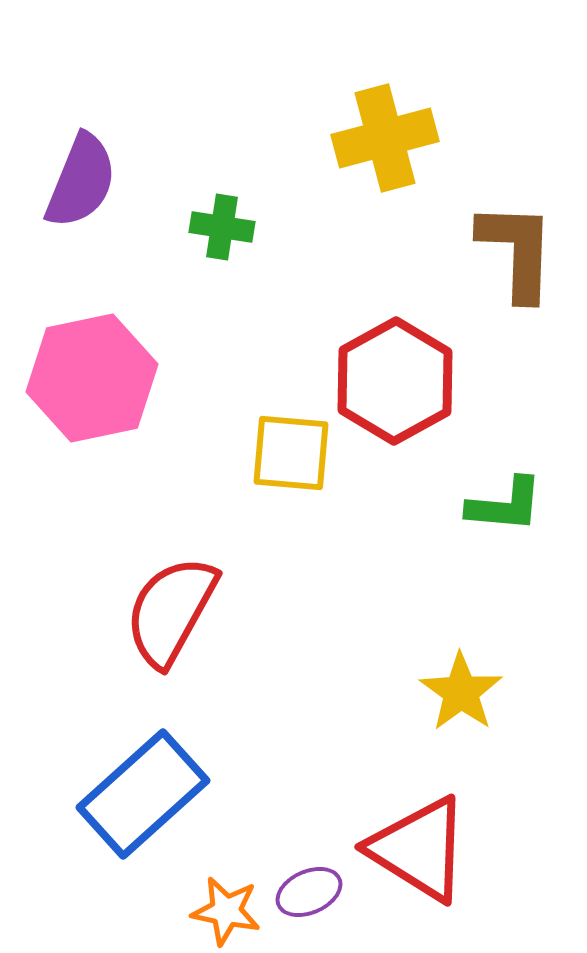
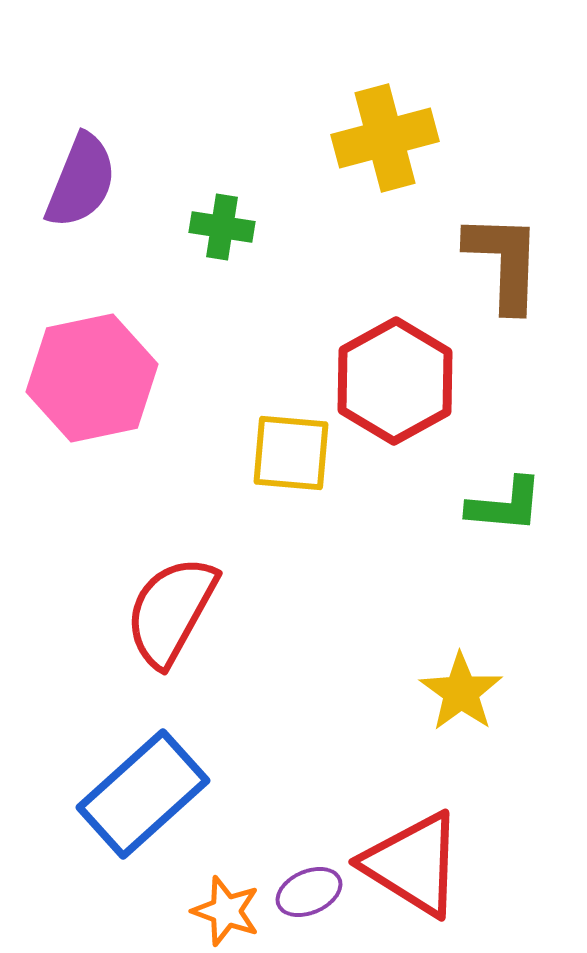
brown L-shape: moved 13 px left, 11 px down
red triangle: moved 6 px left, 15 px down
orange star: rotated 8 degrees clockwise
